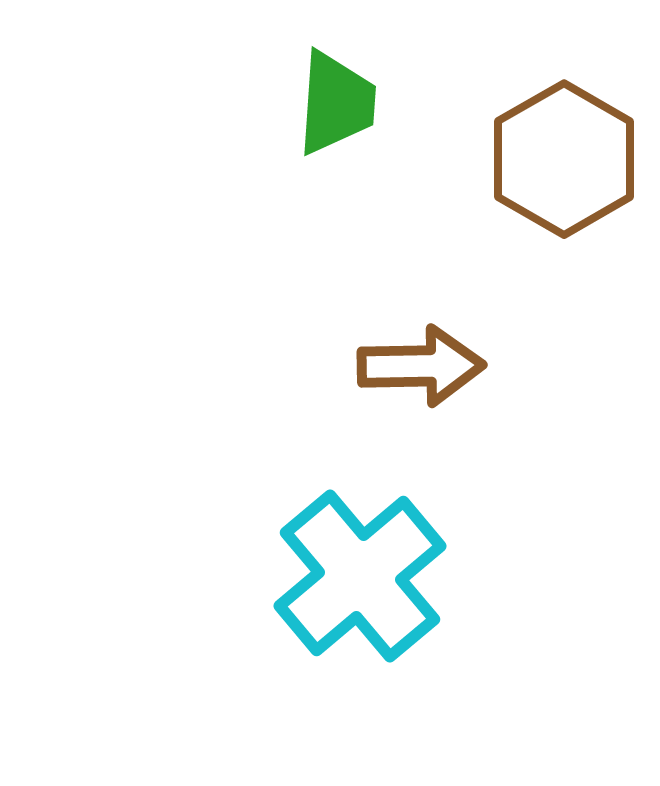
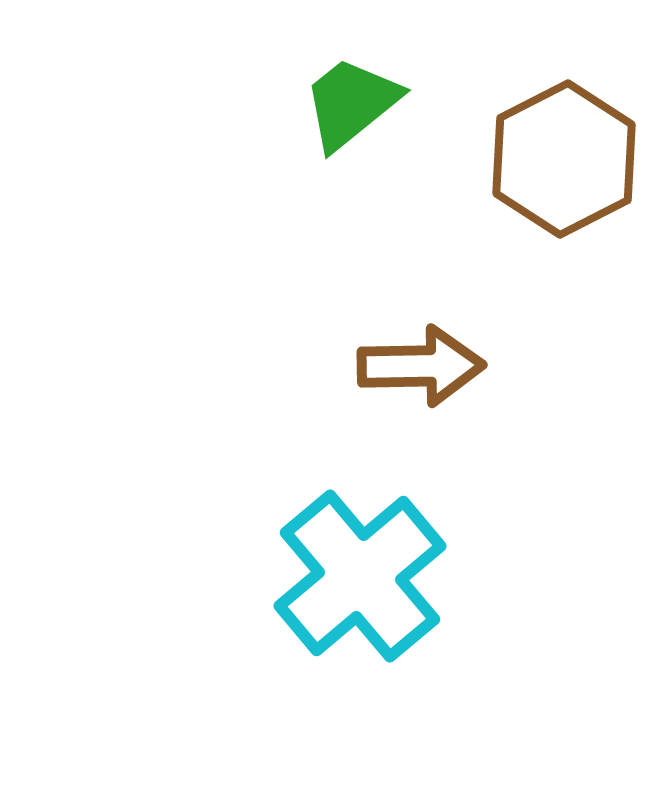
green trapezoid: moved 15 px right; rotated 133 degrees counterclockwise
brown hexagon: rotated 3 degrees clockwise
